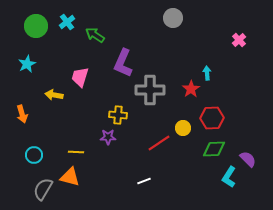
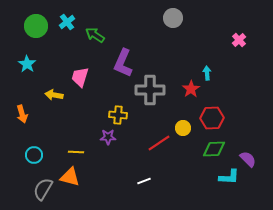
cyan star: rotated 12 degrees counterclockwise
cyan L-shape: rotated 120 degrees counterclockwise
